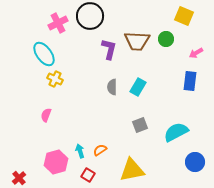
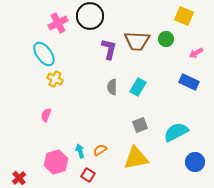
blue rectangle: moved 1 px left, 1 px down; rotated 72 degrees counterclockwise
yellow triangle: moved 4 px right, 12 px up
